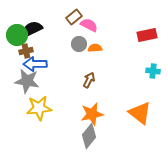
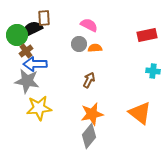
brown rectangle: moved 30 px left, 1 px down; rotated 56 degrees counterclockwise
brown cross: rotated 24 degrees counterclockwise
